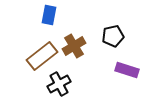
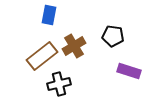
black pentagon: rotated 20 degrees clockwise
purple rectangle: moved 2 px right, 1 px down
black cross: rotated 15 degrees clockwise
